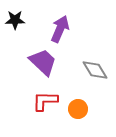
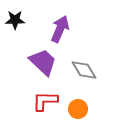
gray diamond: moved 11 px left
